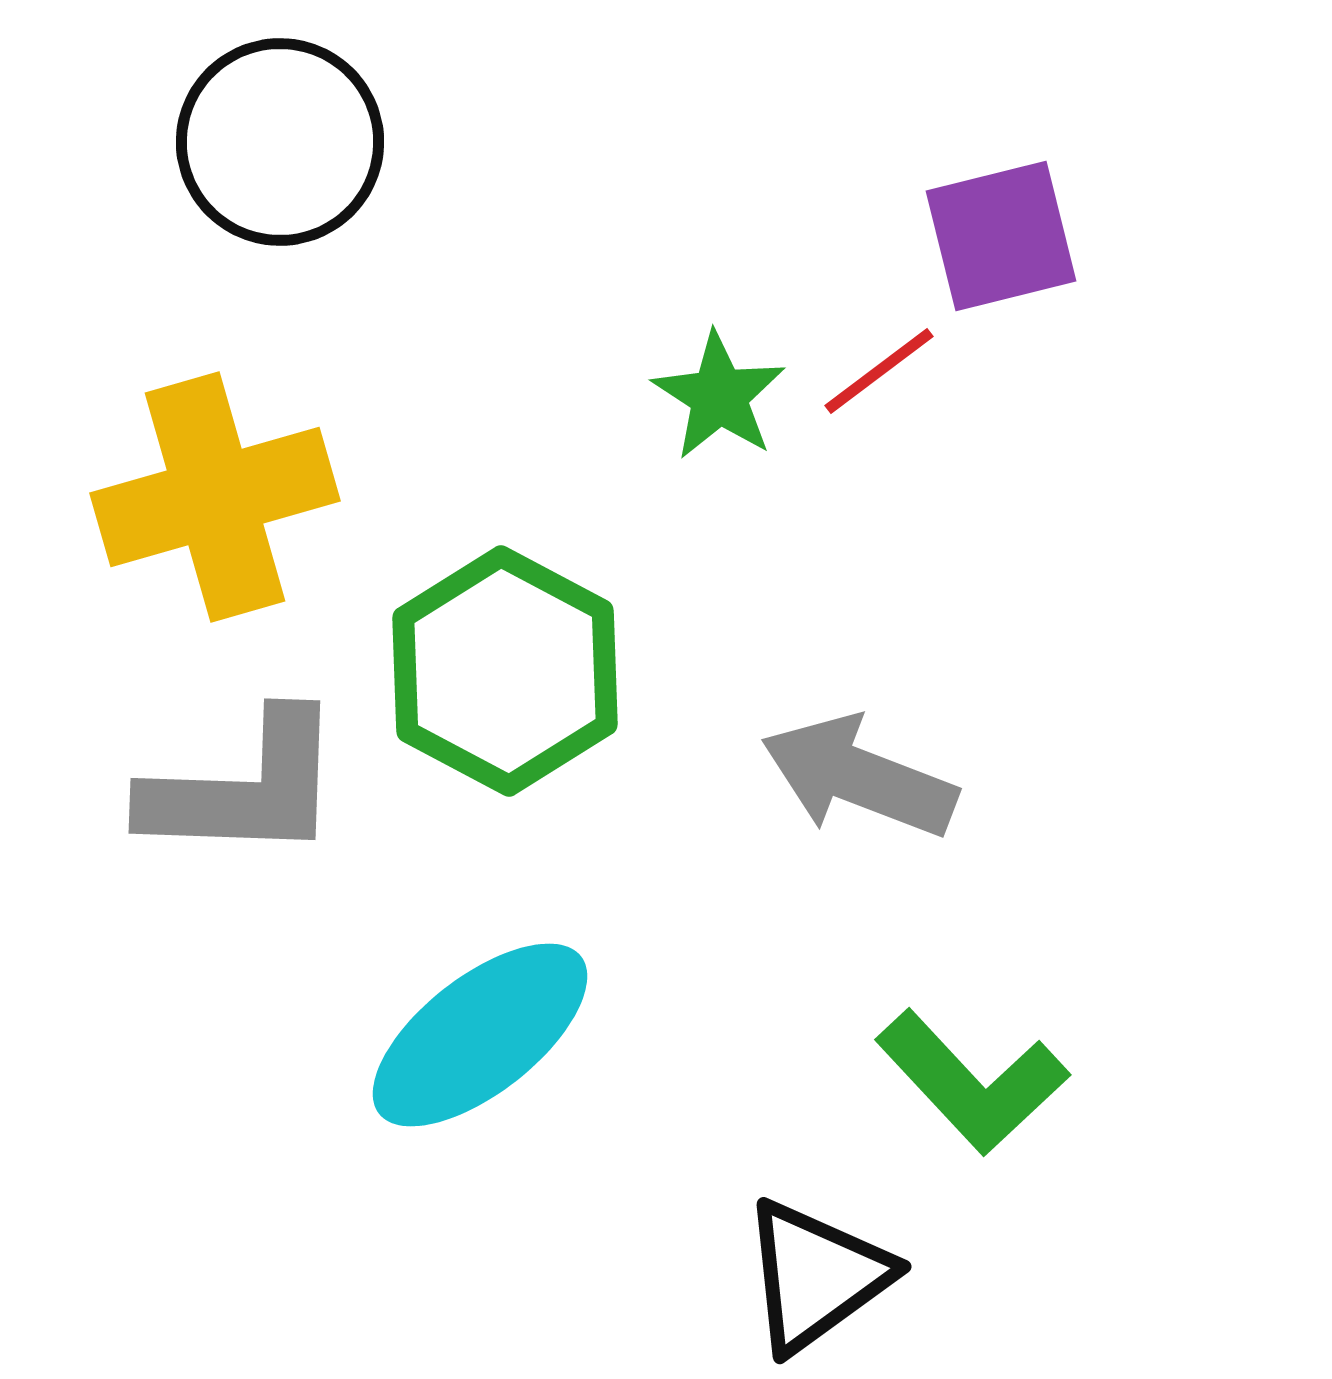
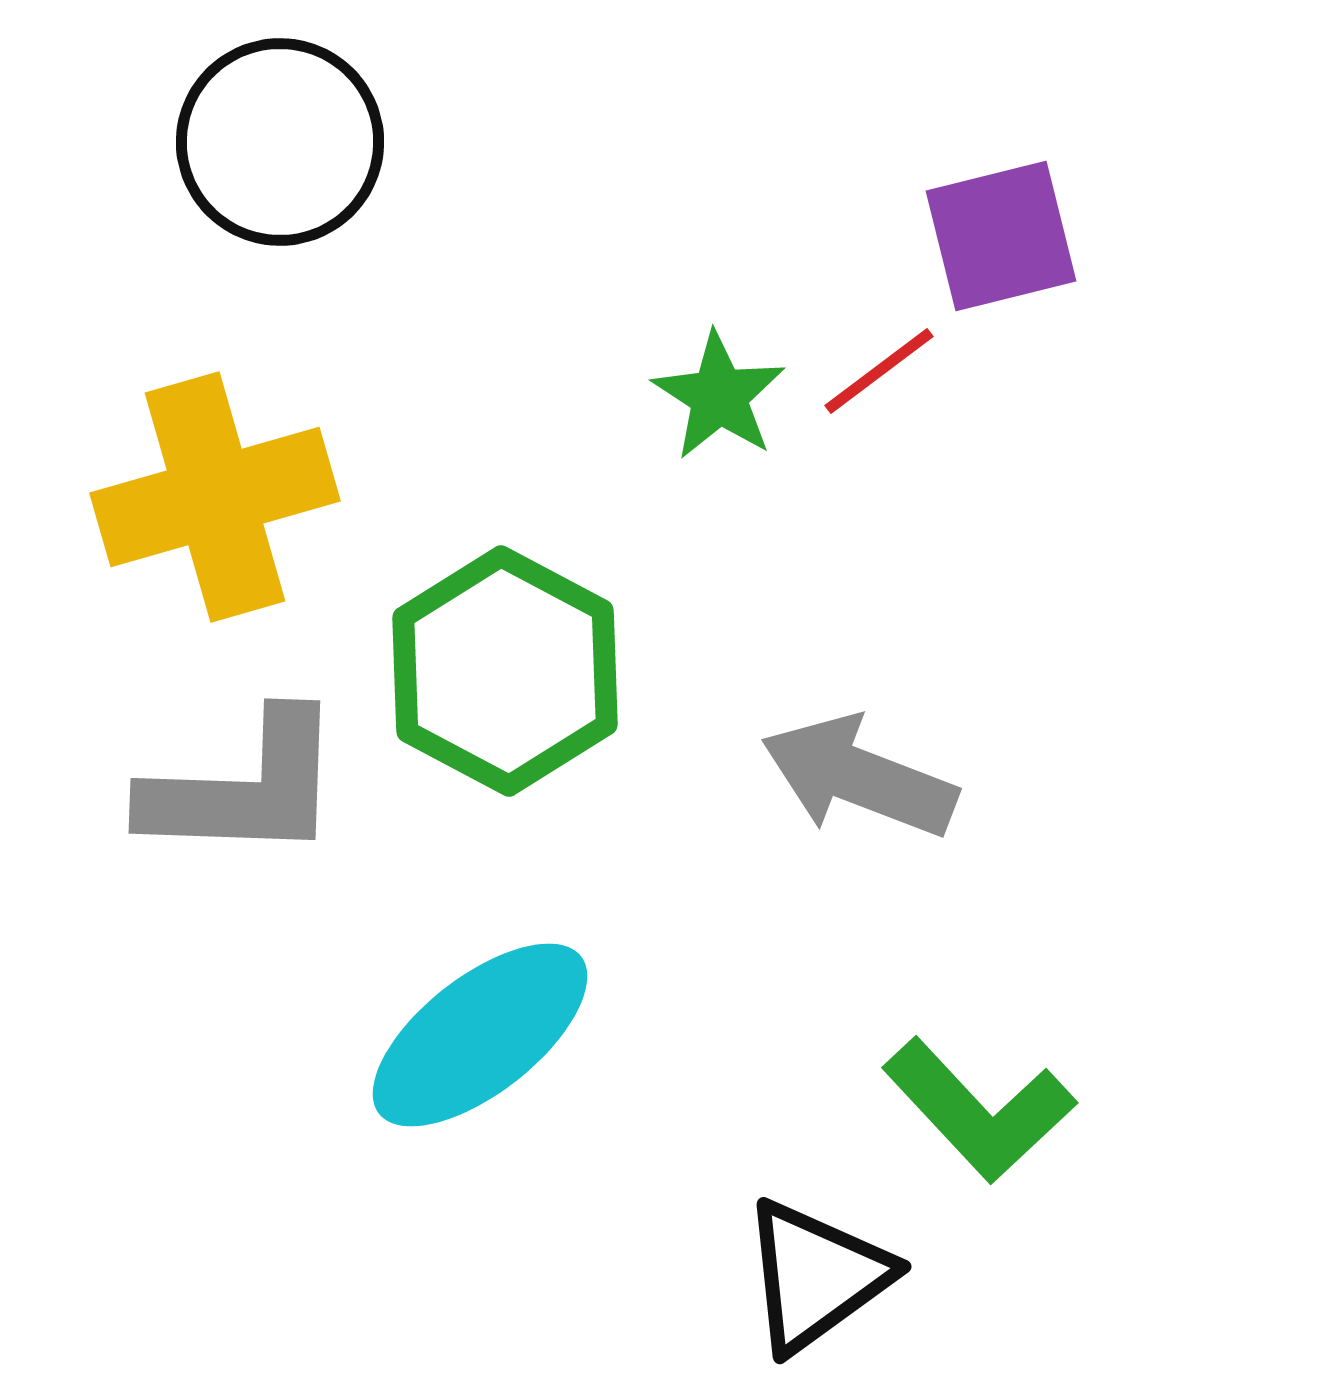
green L-shape: moved 7 px right, 28 px down
